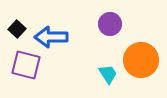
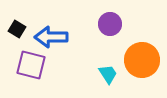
black square: rotated 12 degrees counterclockwise
orange circle: moved 1 px right
purple square: moved 5 px right
